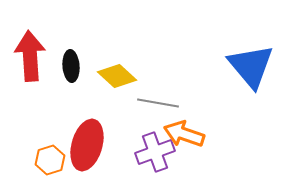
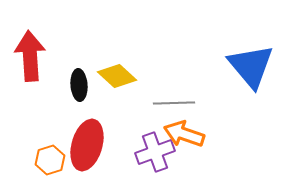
black ellipse: moved 8 px right, 19 px down
gray line: moved 16 px right; rotated 12 degrees counterclockwise
